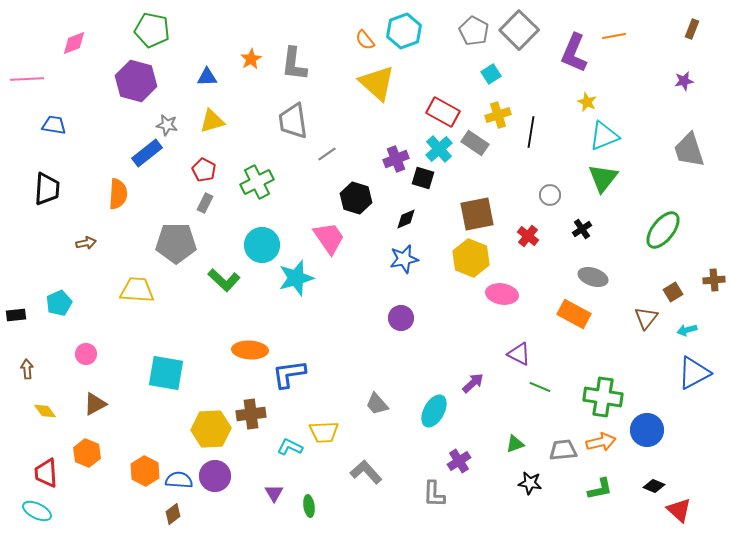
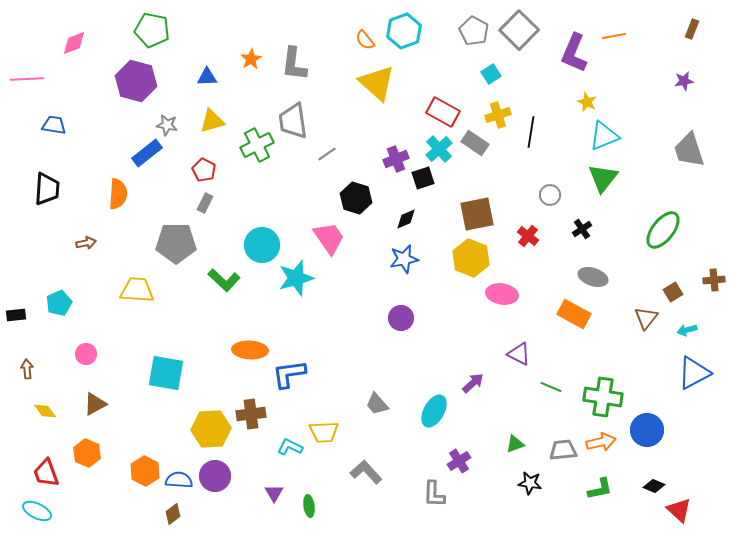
black square at (423, 178): rotated 35 degrees counterclockwise
green cross at (257, 182): moved 37 px up
green line at (540, 387): moved 11 px right
red trapezoid at (46, 473): rotated 16 degrees counterclockwise
